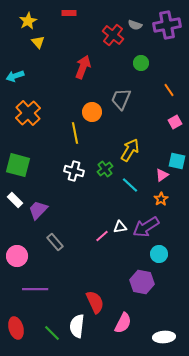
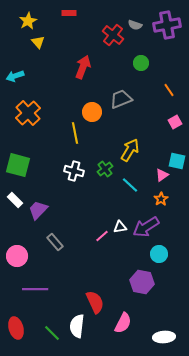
gray trapezoid: rotated 45 degrees clockwise
